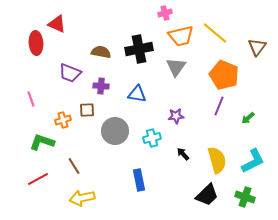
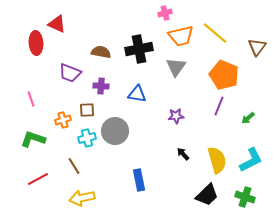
cyan cross: moved 65 px left
green L-shape: moved 9 px left, 3 px up
cyan L-shape: moved 2 px left, 1 px up
